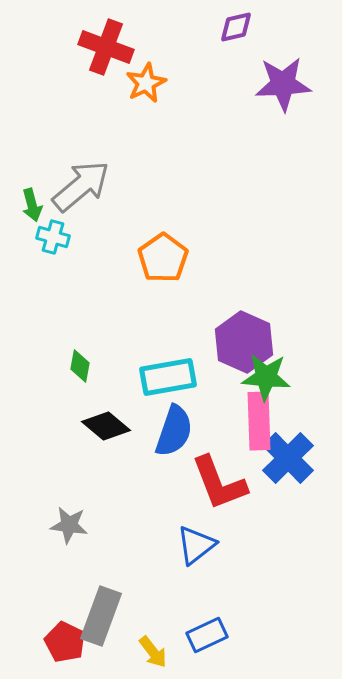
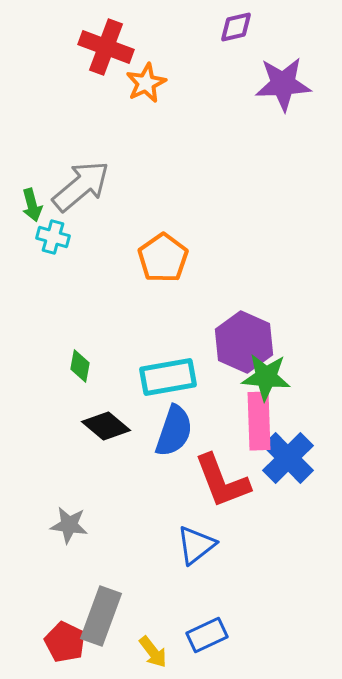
red L-shape: moved 3 px right, 2 px up
